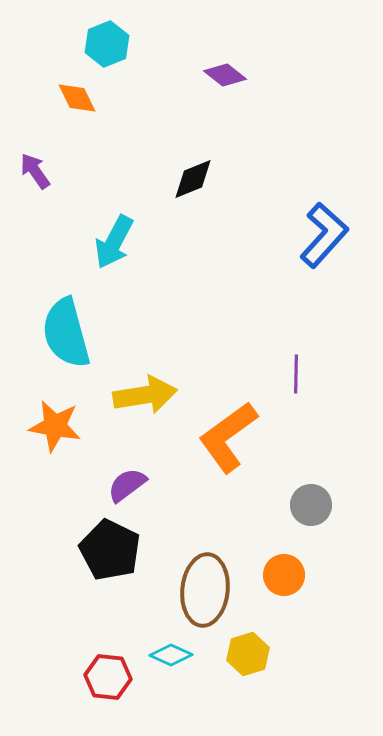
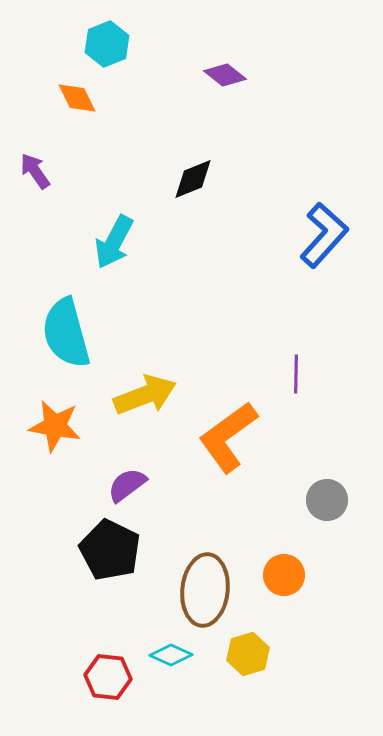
yellow arrow: rotated 12 degrees counterclockwise
gray circle: moved 16 px right, 5 px up
